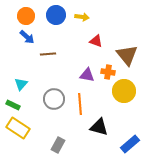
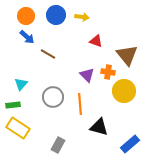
brown line: rotated 35 degrees clockwise
purple triangle: rotated 35 degrees clockwise
gray circle: moved 1 px left, 2 px up
green rectangle: rotated 32 degrees counterclockwise
